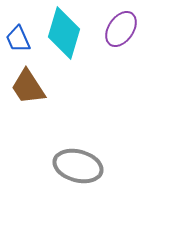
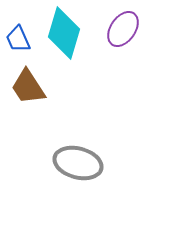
purple ellipse: moved 2 px right
gray ellipse: moved 3 px up
